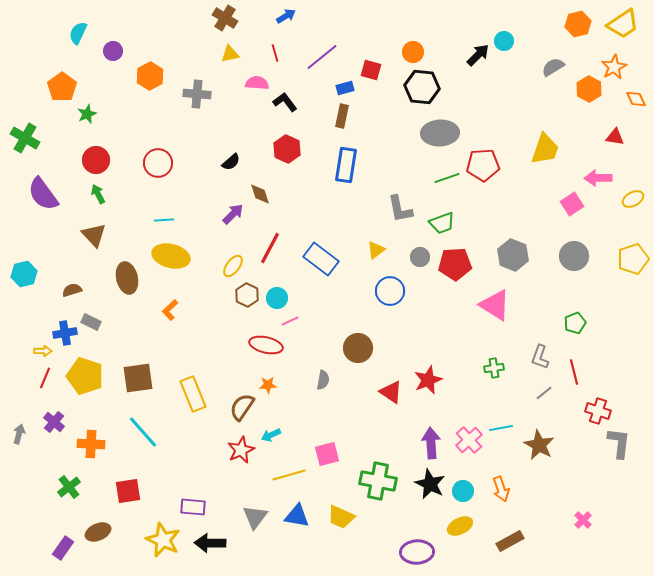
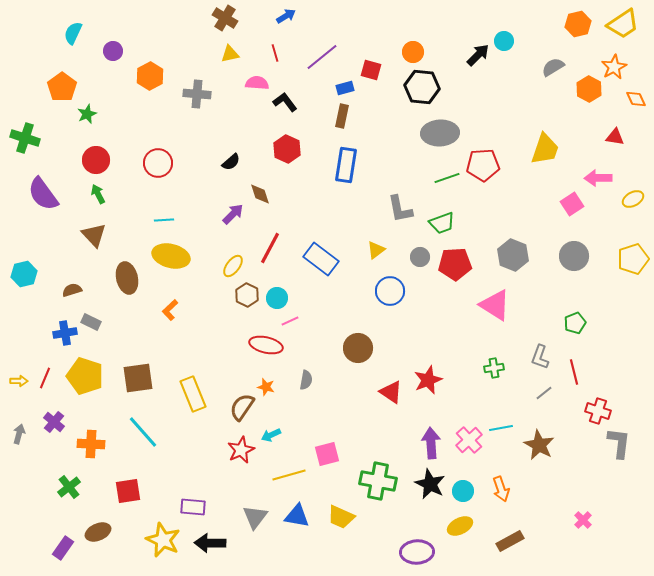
cyan semicircle at (78, 33): moved 5 px left
green cross at (25, 138): rotated 12 degrees counterclockwise
yellow arrow at (43, 351): moved 24 px left, 30 px down
gray semicircle at (323, 380): moved 17 px left
orange star at (268, 385): moved 2 px left, 2 px down; rotated 18 degrees clockwise
